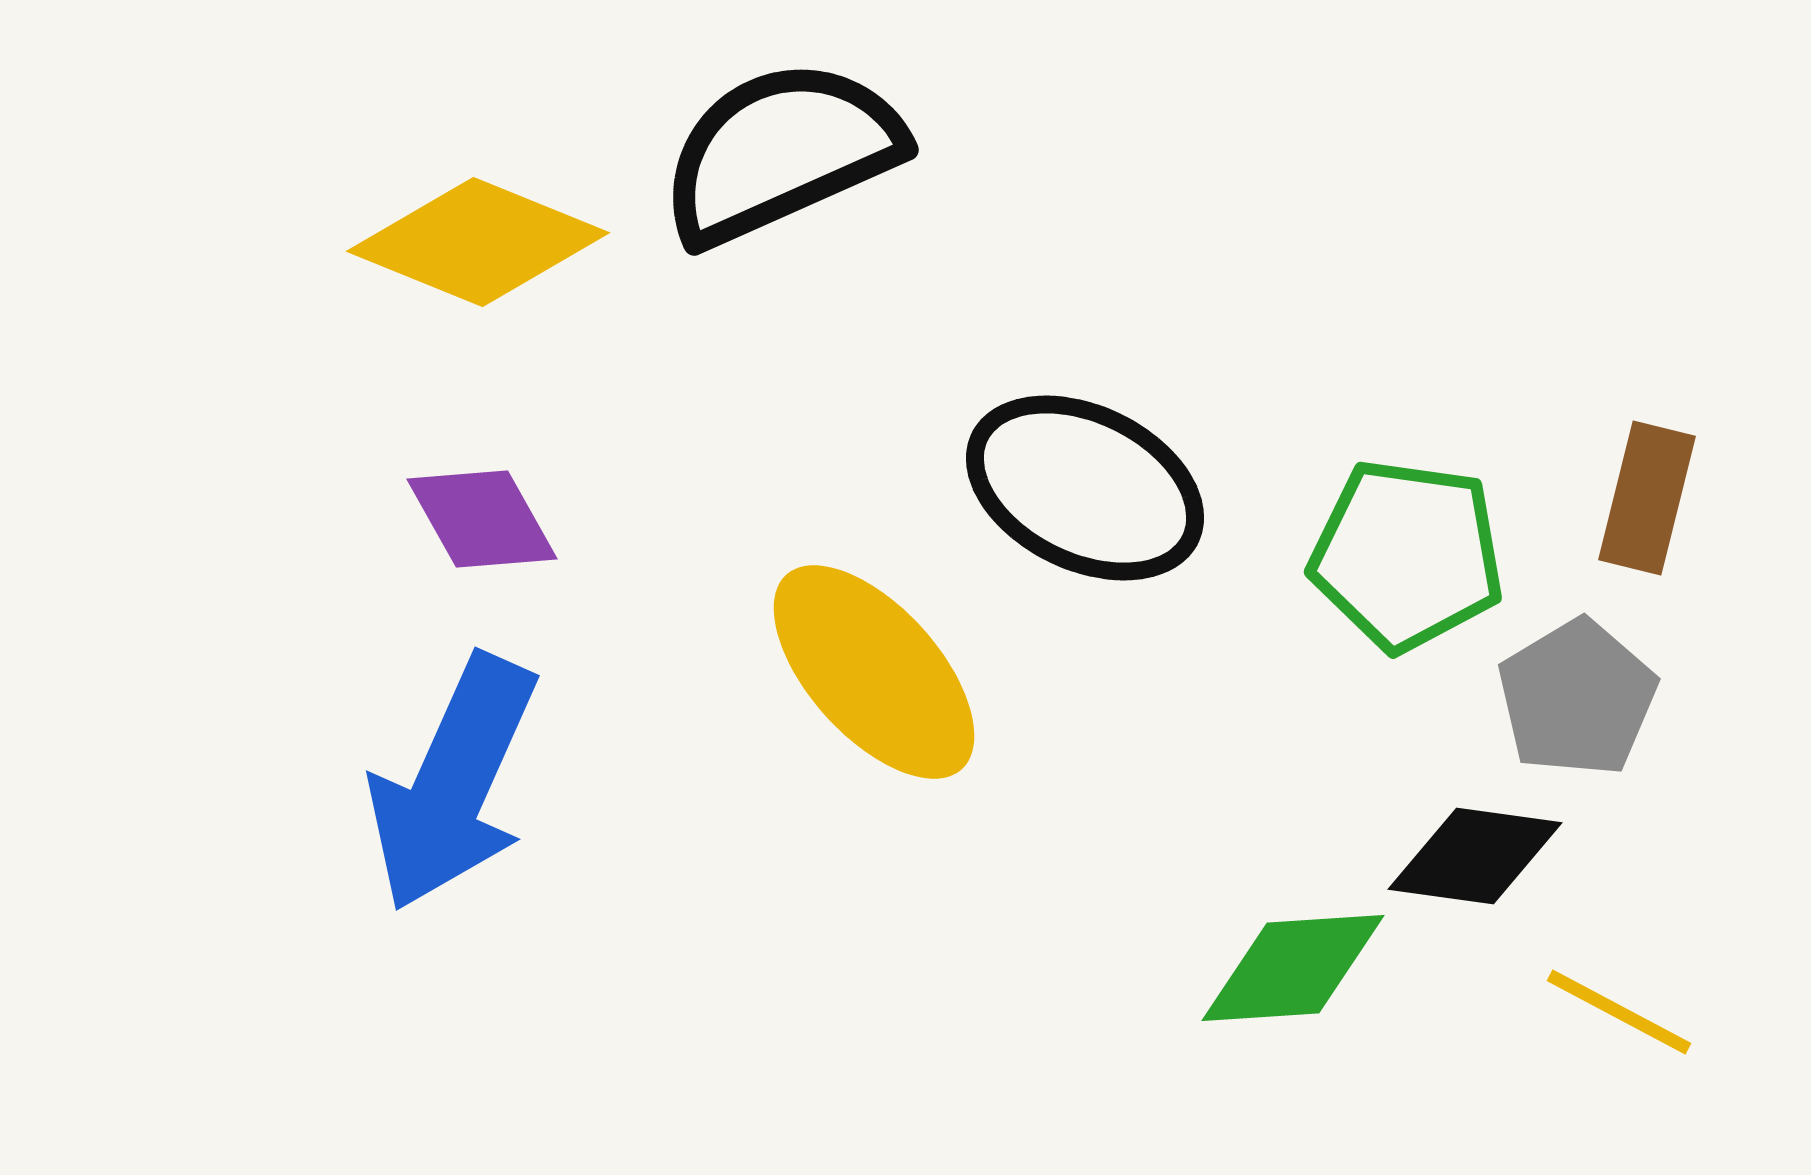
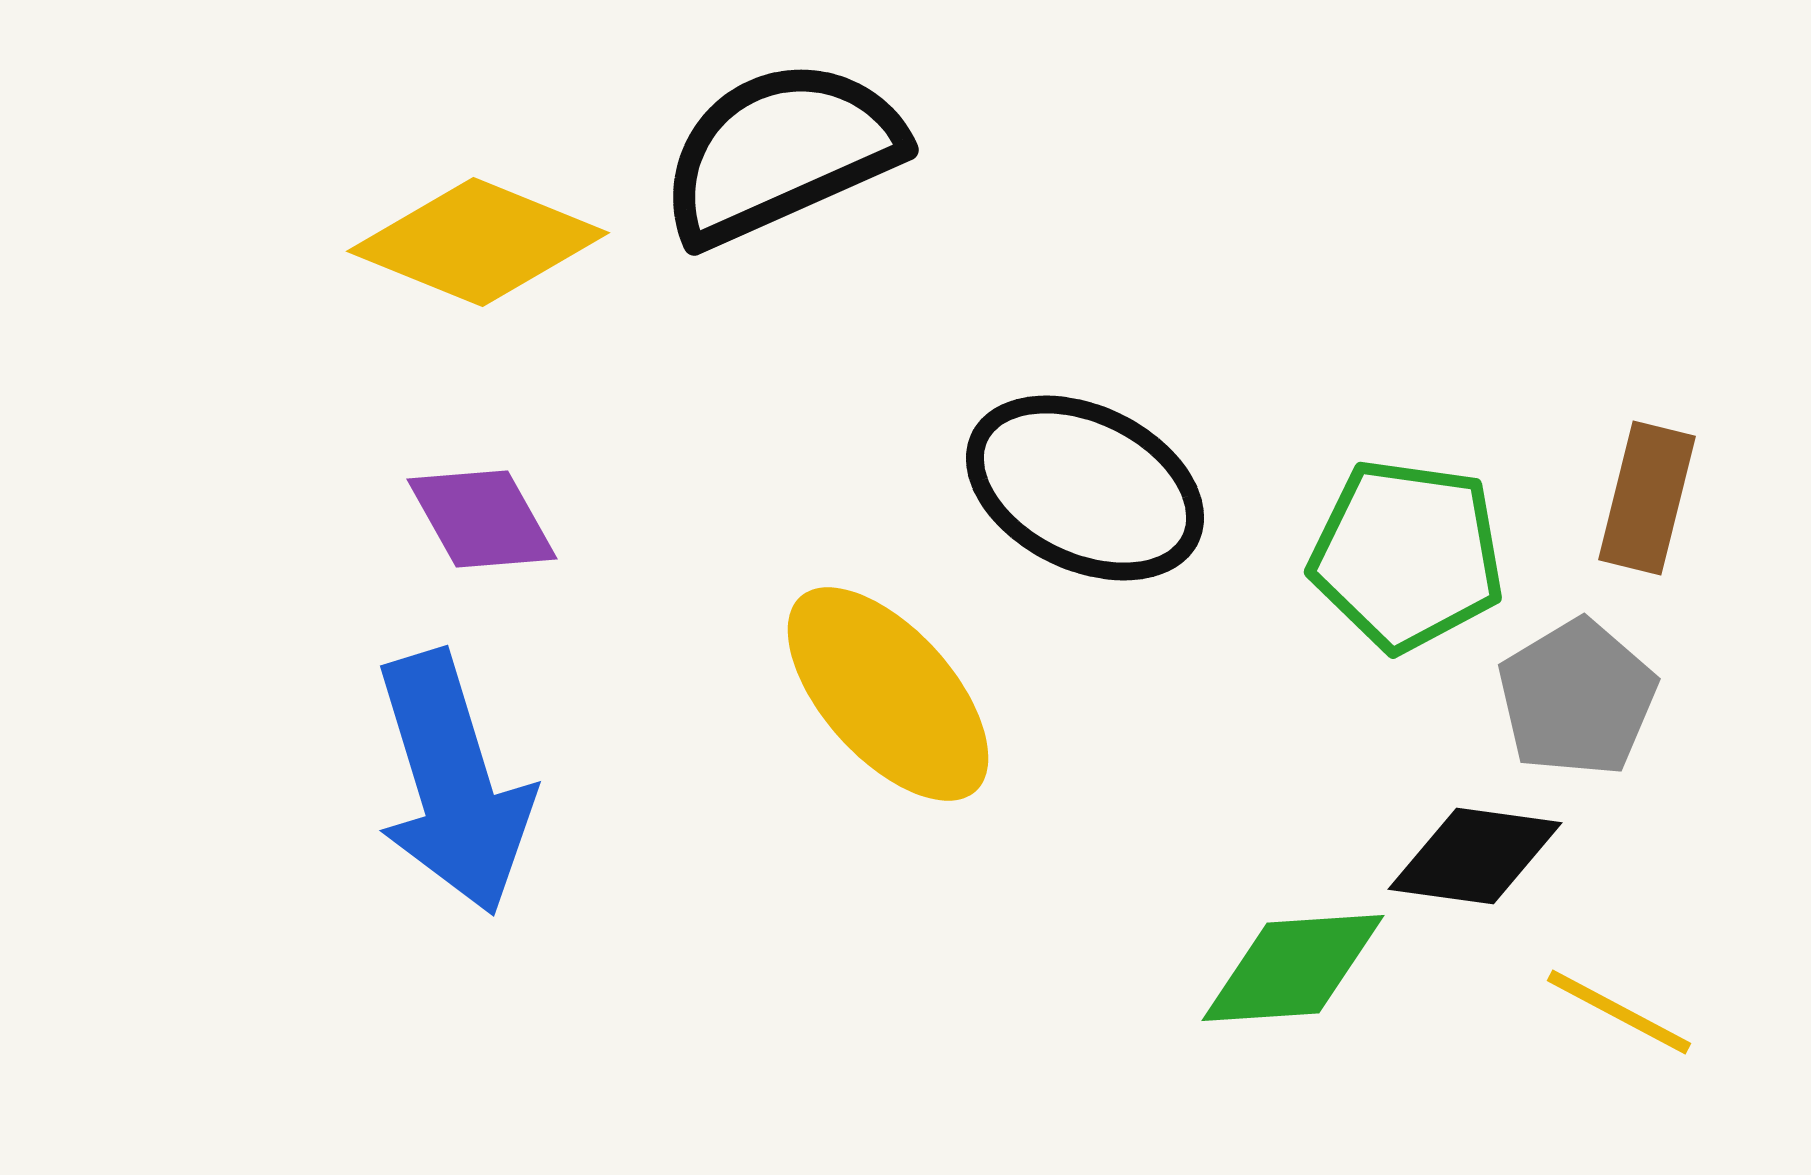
yellow ellipse: moved 14 px right, 22 px down
blue arrow: rotated 41 degrees counterclockwise
